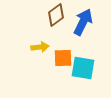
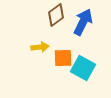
cyan square: rotated 20 degrees clockwise
